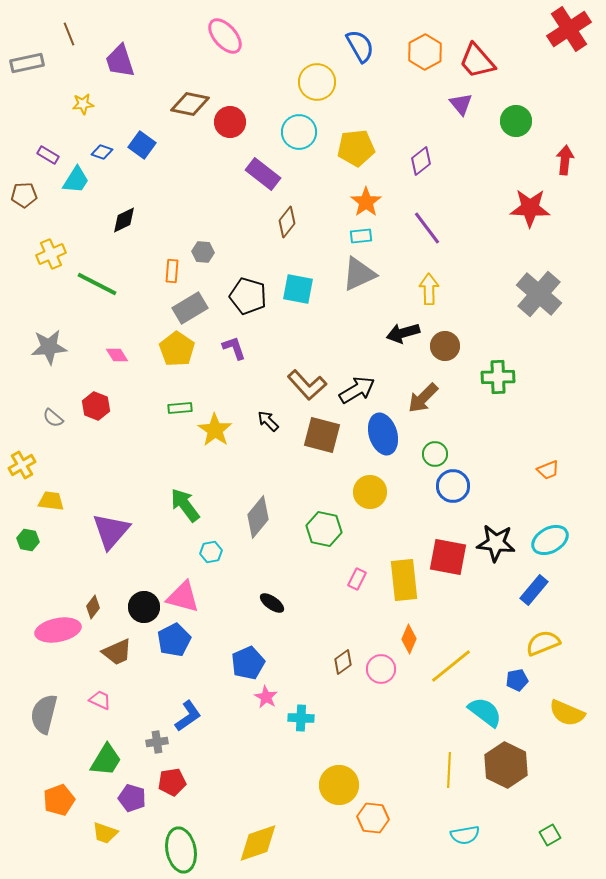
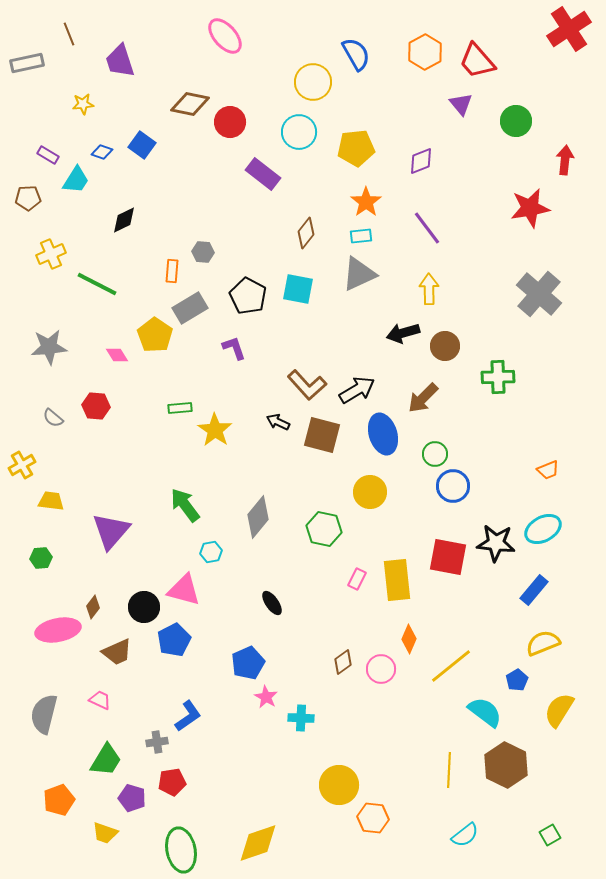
blue semicircle at (360, 46): moved 4 px left, 8 px down
yellow circle at (317, 82): moved 4 px left
purple diamond at (421, 161): rotated 16 degrees clockwise
brown pentagon at (24, 195): moved 4 px right, 3 px down
red star at (530, 208): rotated 12 degrees counterclockwise
brown diamond at (287, 222): moved 19 px right, 11 px down
black pentagon at (248, 296): rotated 12 degrees clockwise
yellow pentagon at (177, 349): moved 22 px left, 14 px up
red hexagon at (96, 406): rotated 16 degrees counterclockwise
black arrow at (268, 421): moved 10 px right, 1 px down; rotated 20 degrees counterclockwise
green hexagon at (28, 540): moved 13 px right, 18 px down; rotated 15 degrees counterclockwise
cyan ellipse at (550, 540): moved 7 px left, 11 px up
yellow rectangle at (404, 580): moved 7 px left
pink triangle at (183, 597): moved 1 px right, 7 px up
black ellipse at (272, 603): rotated 20 degrees clockwise
blue pentagon at (517, 680): rotated 20 degrees counterclockwise
yellow semicircle at (567, 713): moved 8 px left, 3 px up; rotated 99 degrees clockwise
cyan semicircle at (465, 835): rotated 28 degrees counterclockwise
